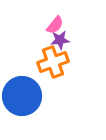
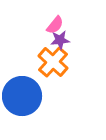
orange cross: rotated 28 degrees counterclockwise
